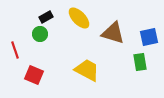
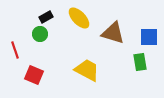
blue square: rotated 12 degrees clockwise
